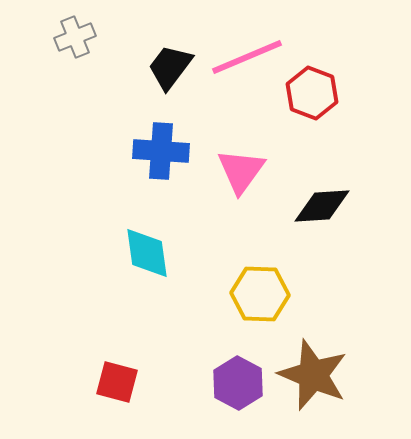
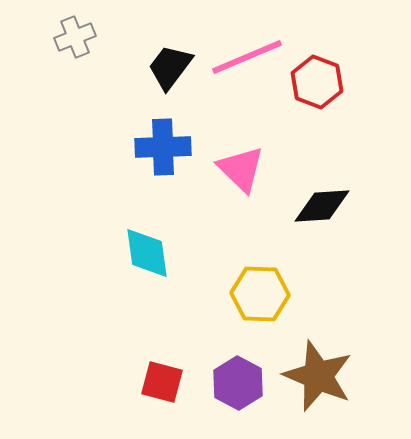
red hexagon: moved 5 px right, 11 px up
blue cross: moved 2 px right, 4 px up; rotated 6 degrees counterclockwise
pink triangle: moved 2 px up; rotated 22 degrees counterclockwise
brown star: moved 5 px right, 1 px down
red square: moved 45 px right
